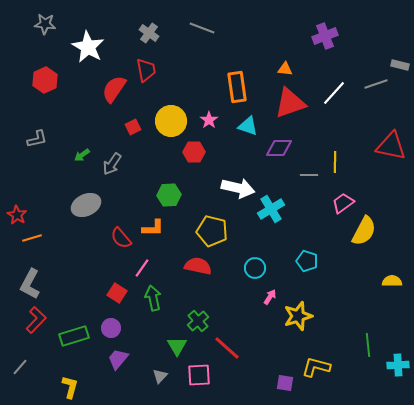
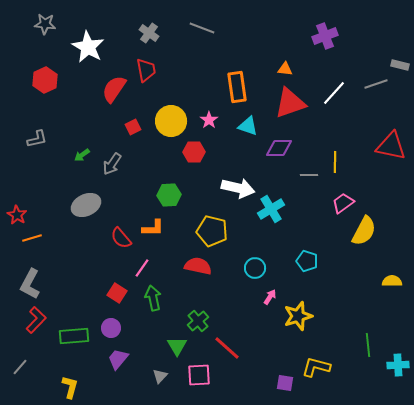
green rectangle at (74, 336): rotated 12 degrees clockwise
